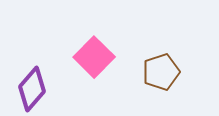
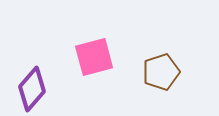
pink square: rotated 30 degrees clockwise
